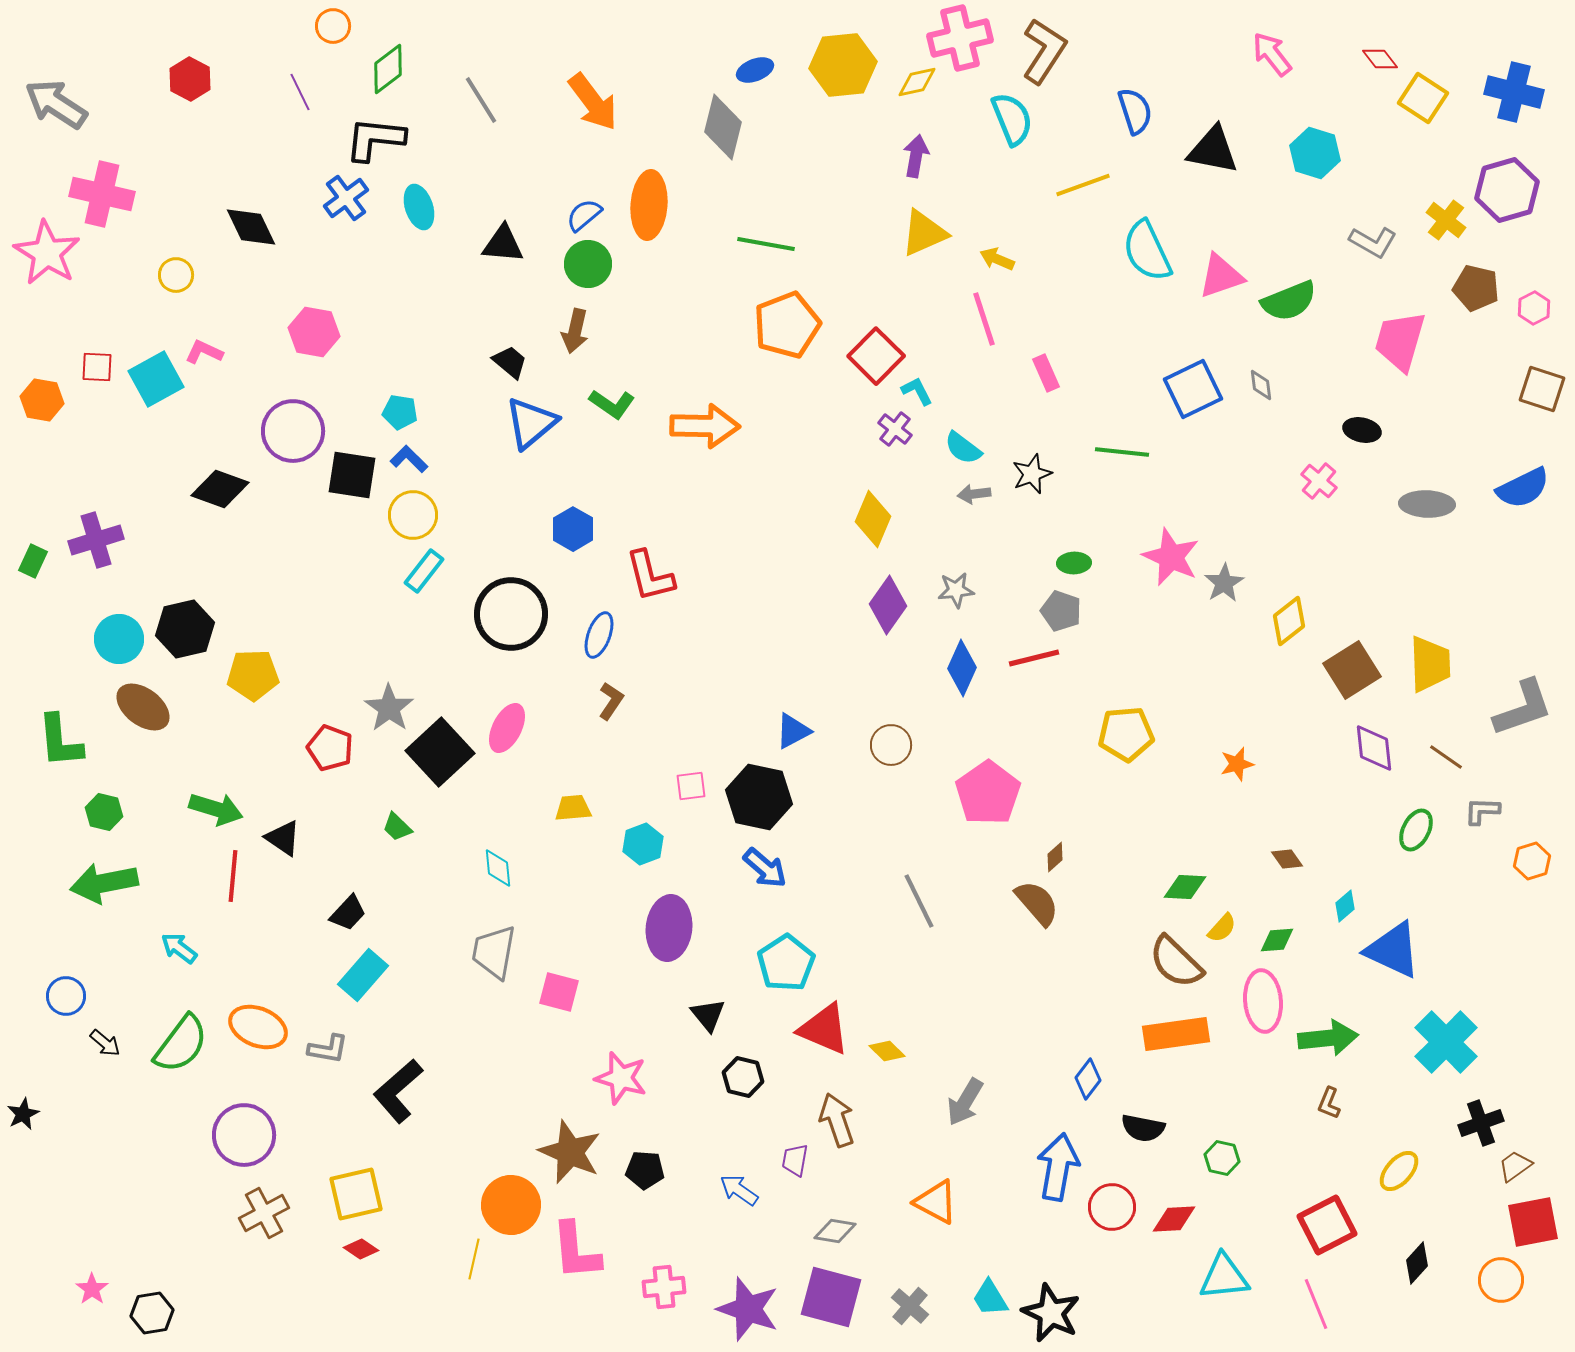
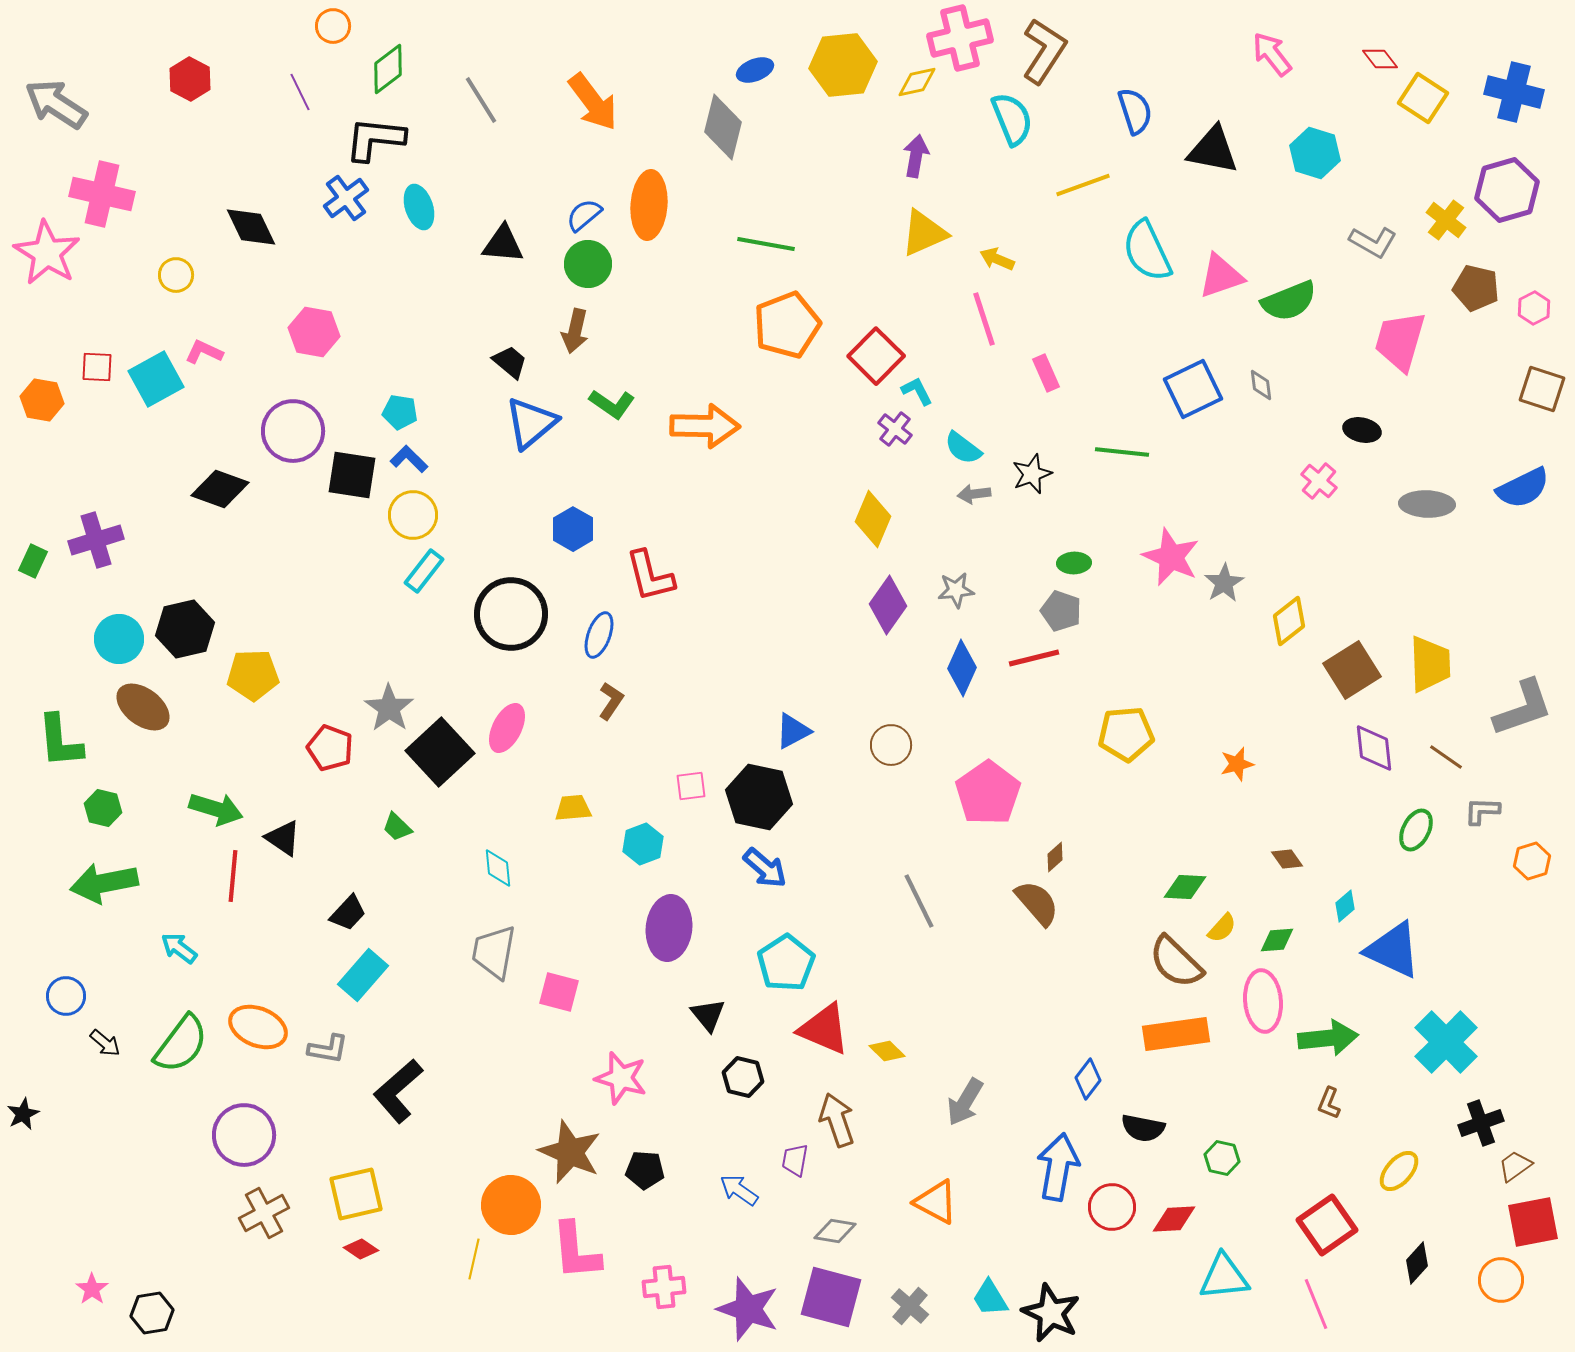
green hexagon at (104, 812): moved 1 px left, 4 px up
red square at (1327, 1225): rotated 8 degrees counterclockwise
